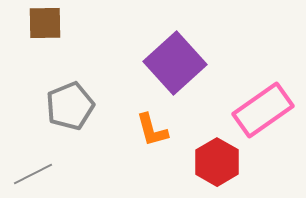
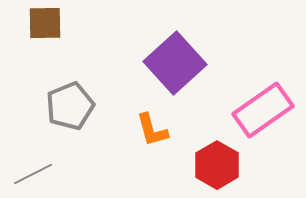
red hexagon: moved 3 px down
